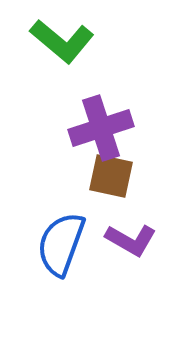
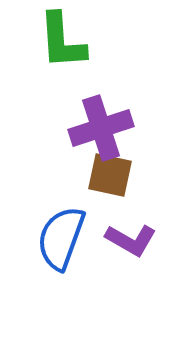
green L-shape: rotated 46 degrees clockwise
brown square: moved 1 px left, 1 px up
blue semicircle: moved 6 px up
